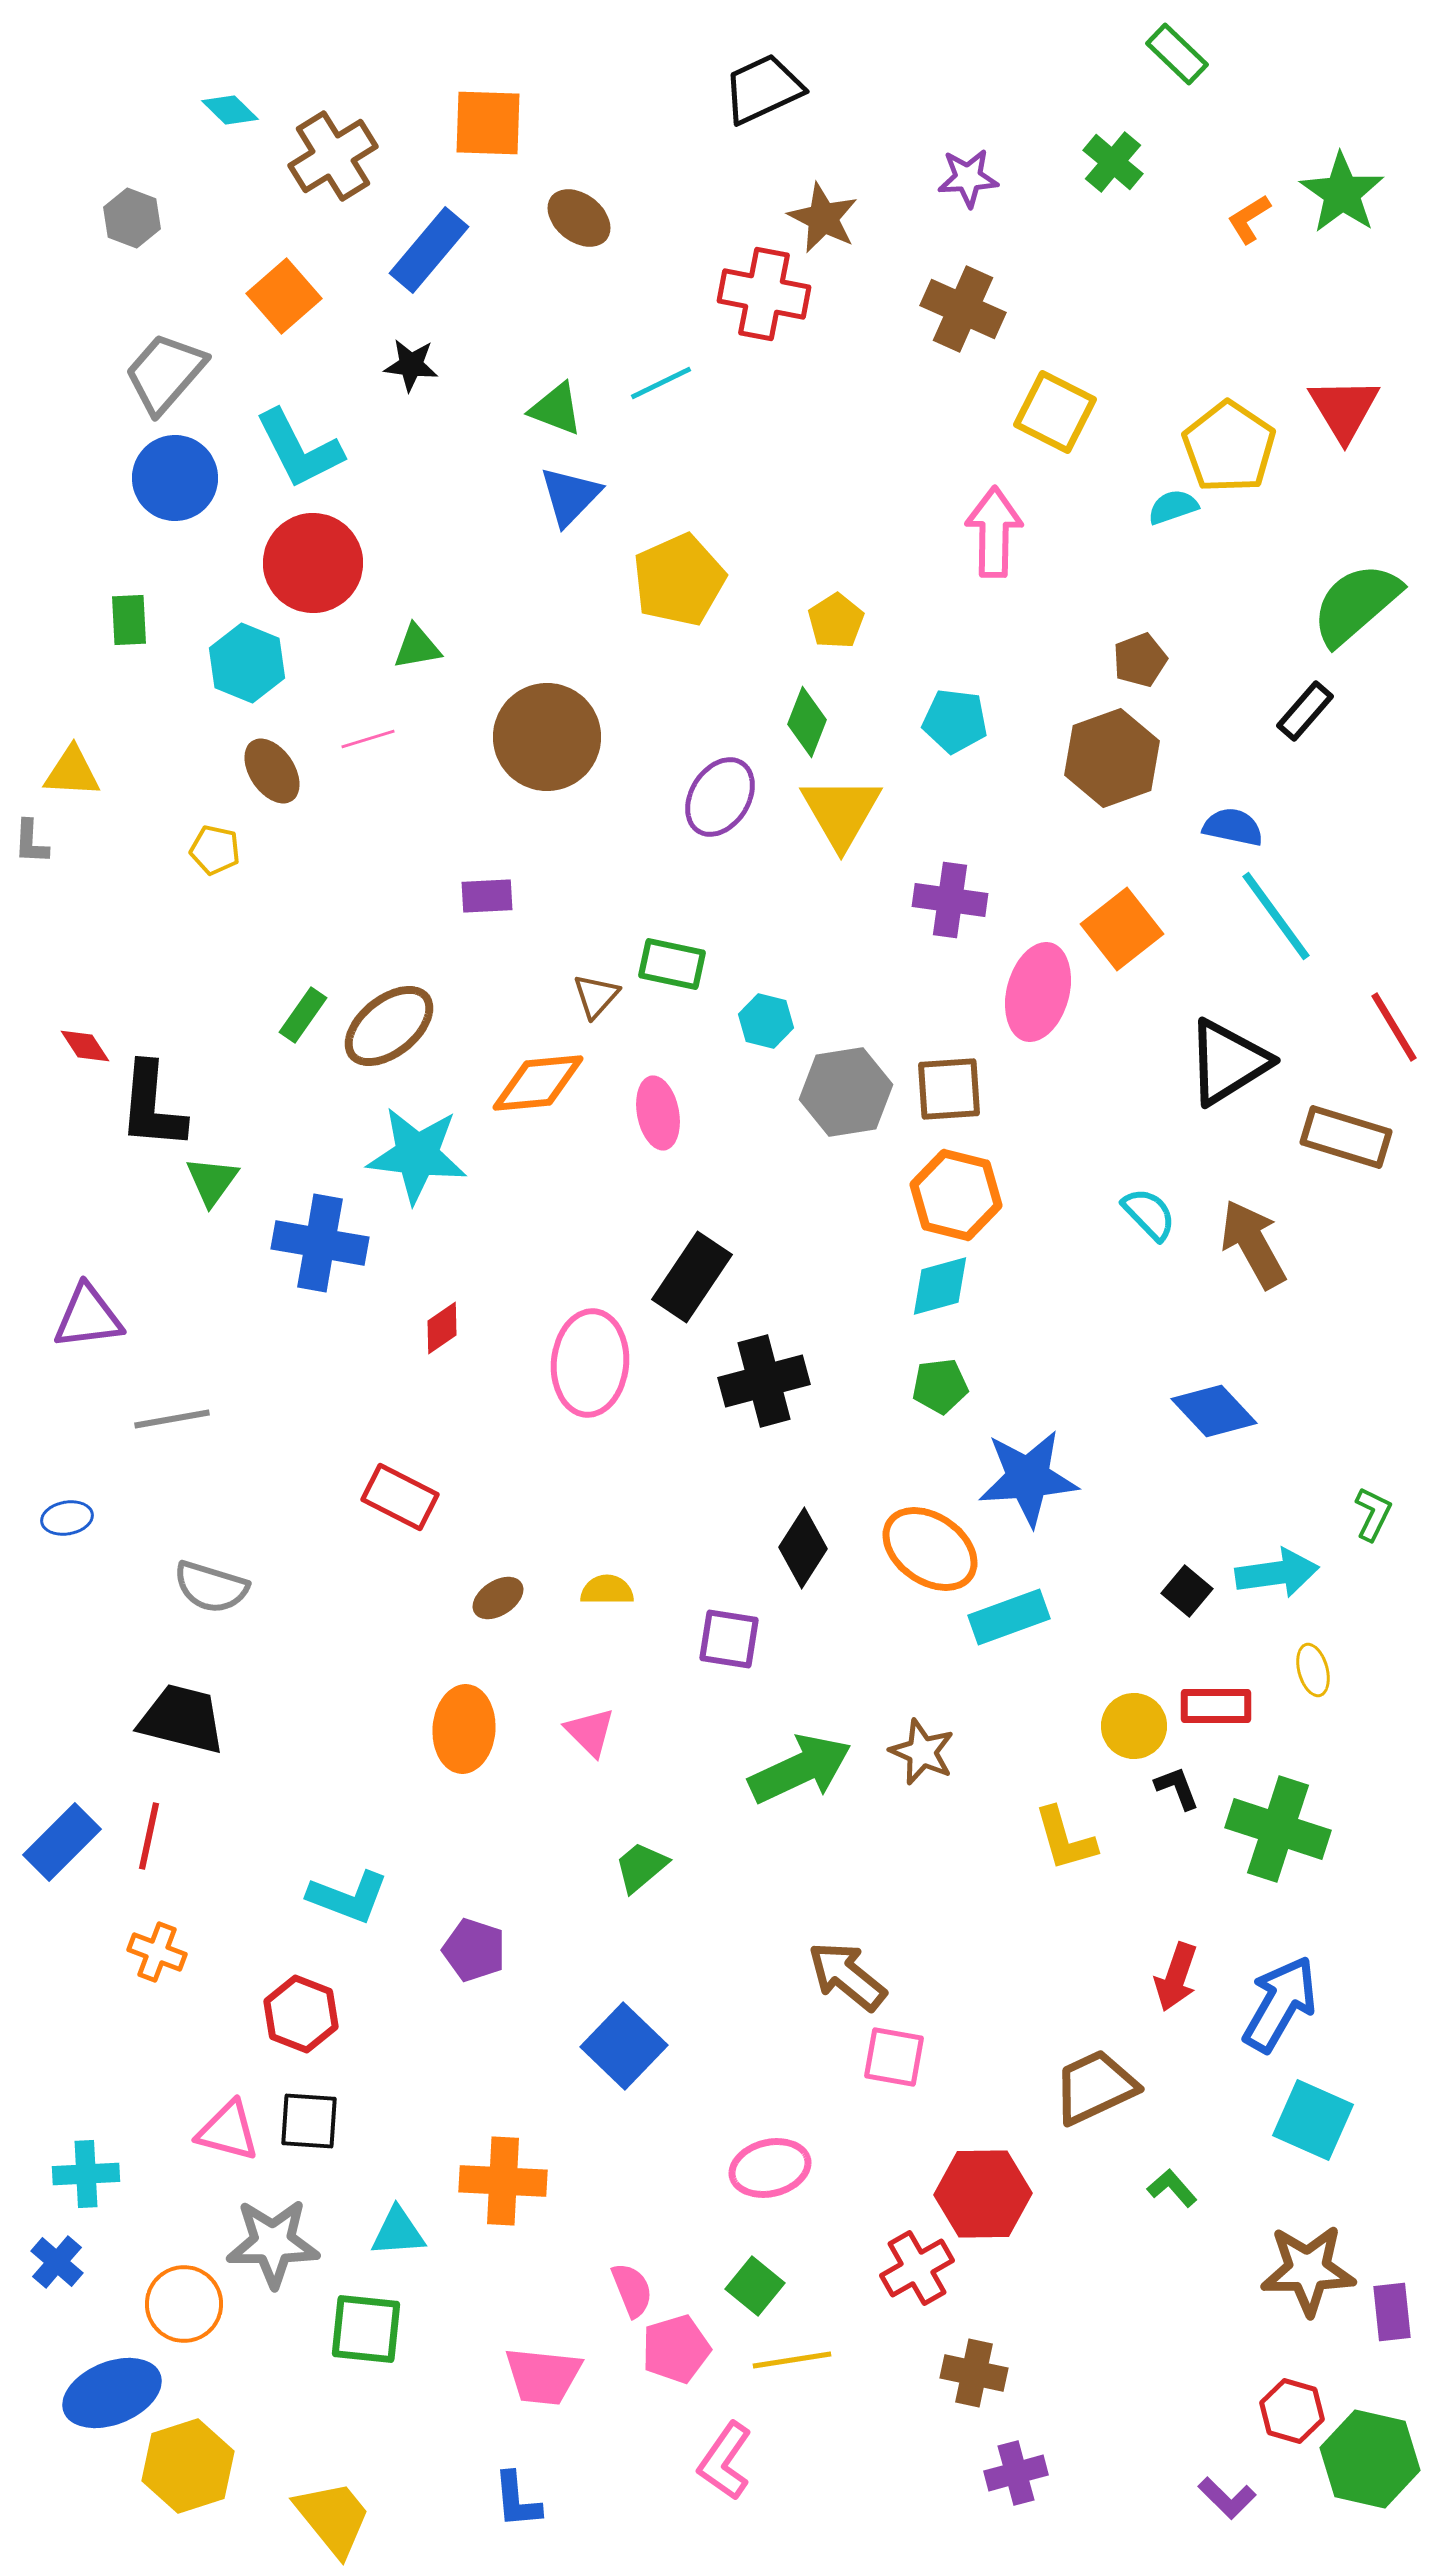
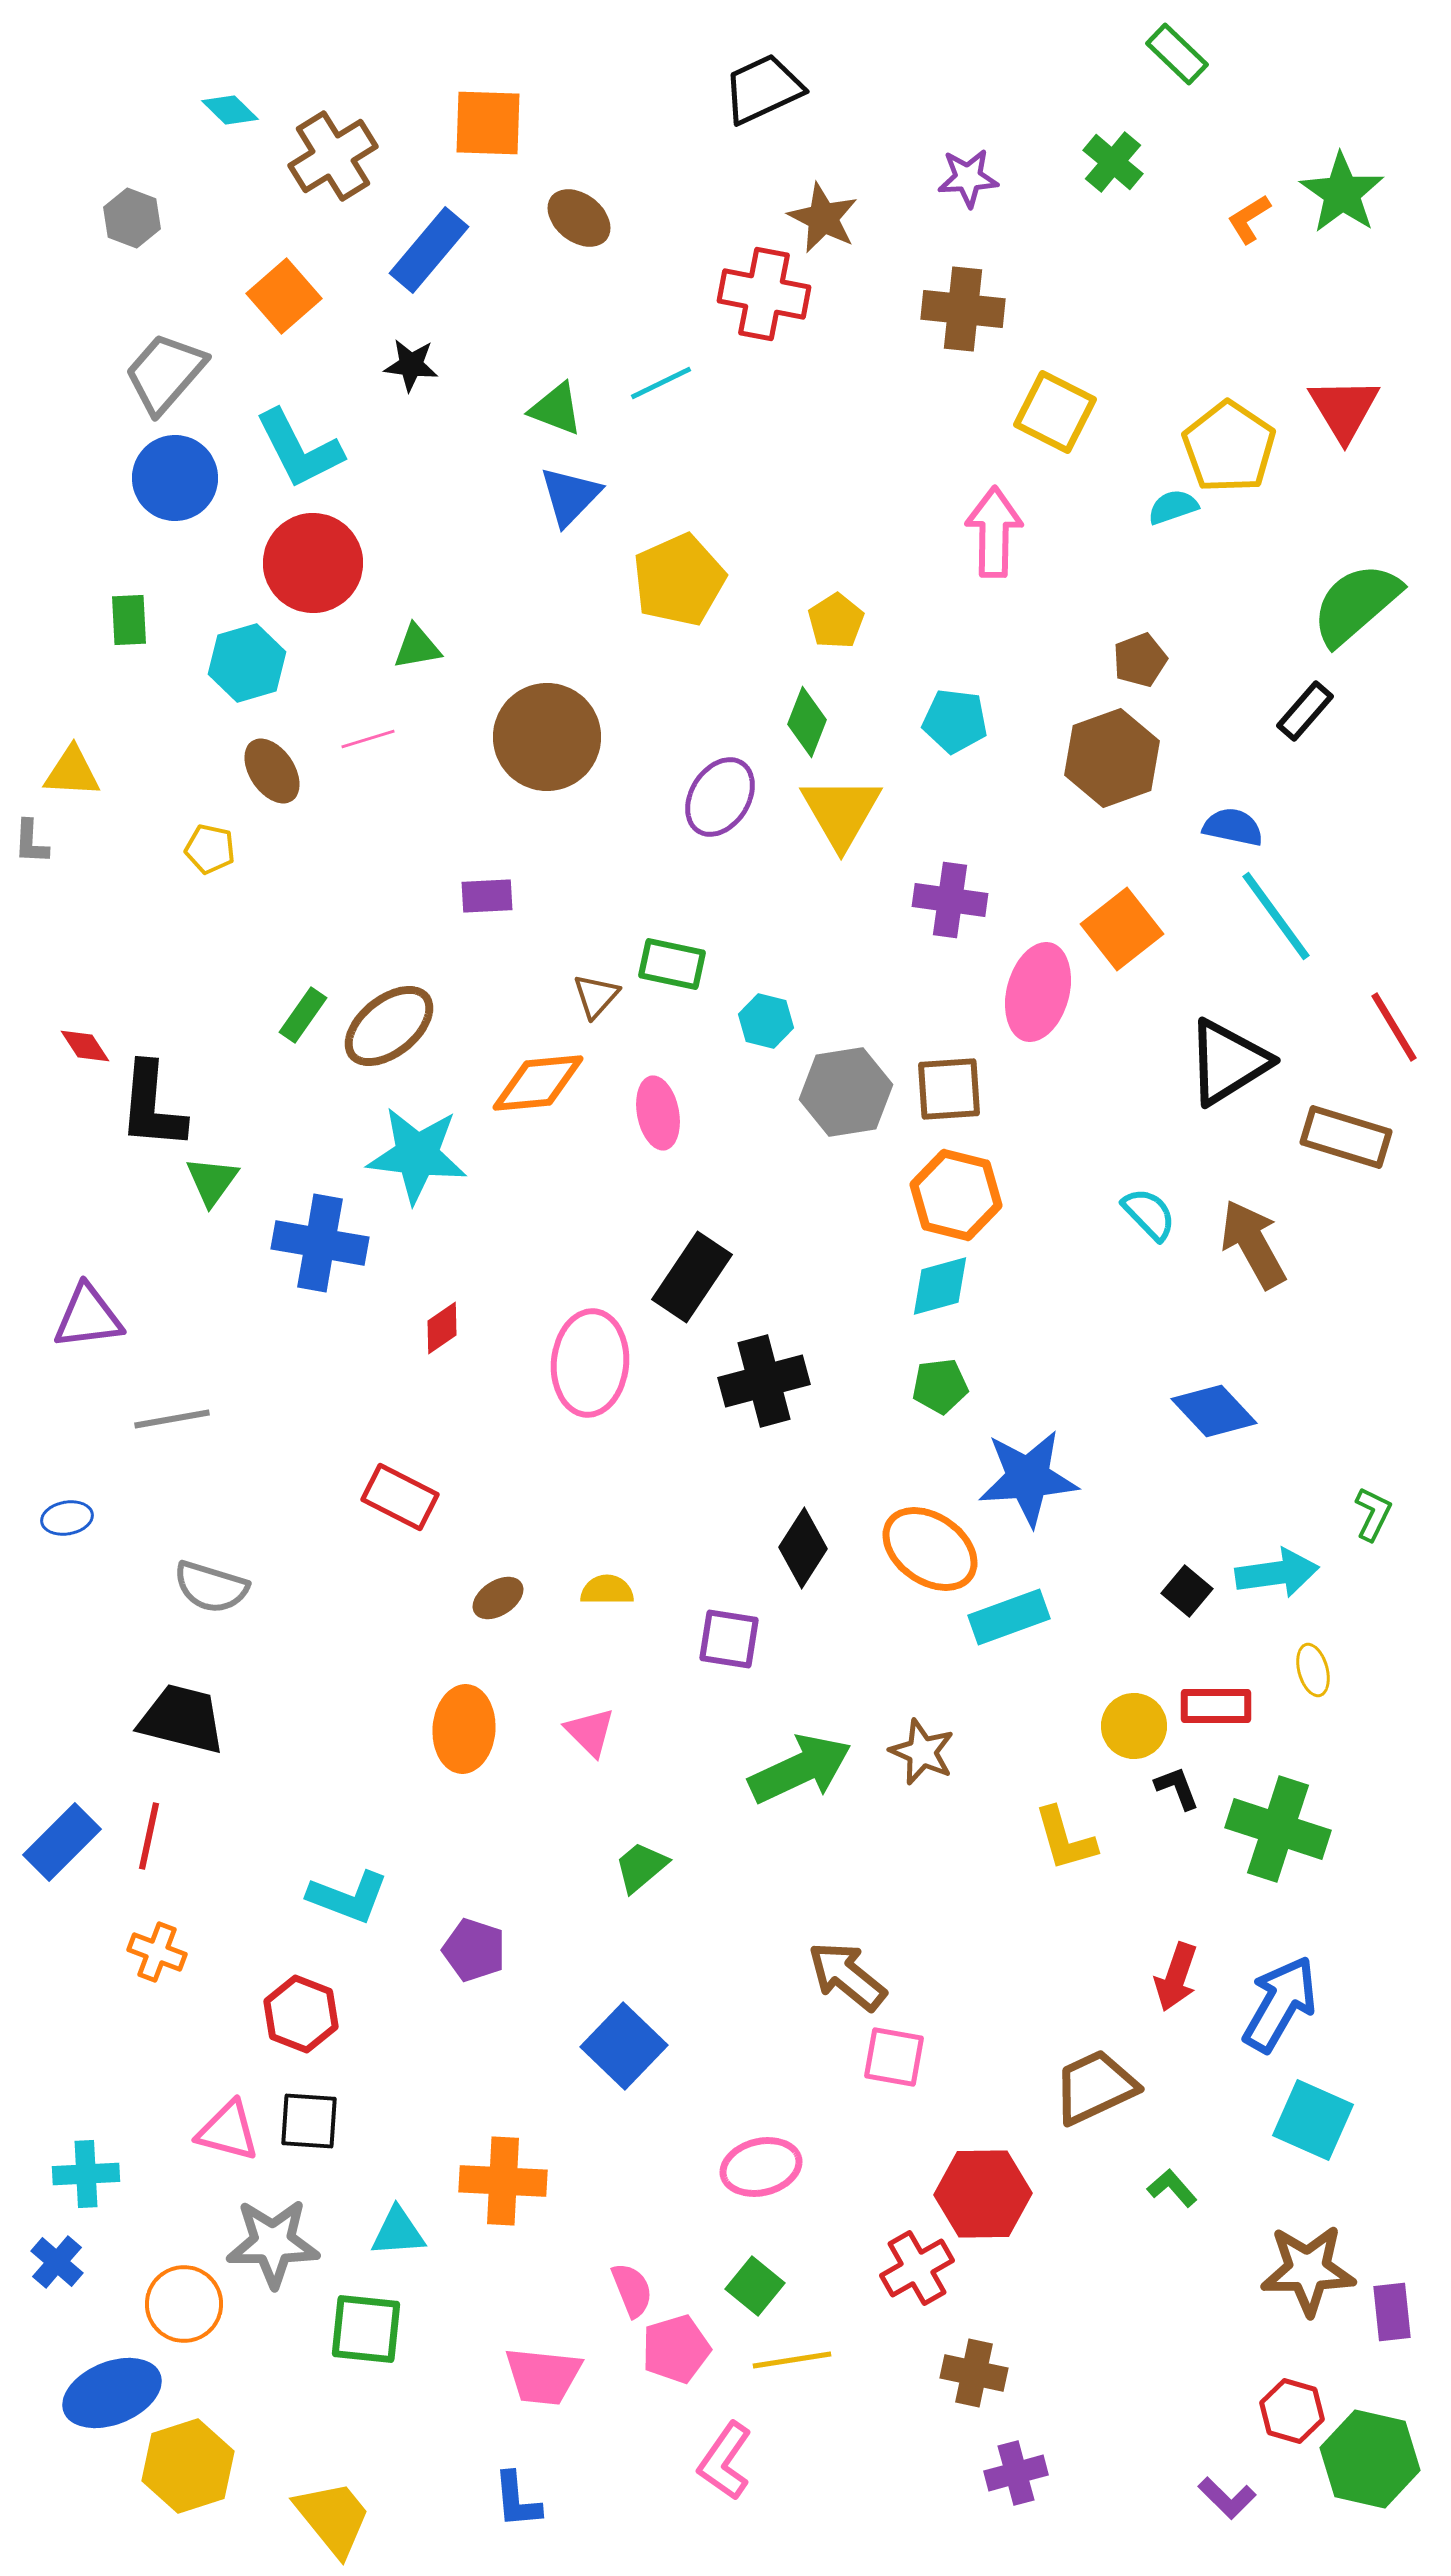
brown cross at (963, 309): rotated 18 degrees counterclockwise
cyan hexagon at (247, 663): rotated 22 degrees clockwise
yellow pentagon at (215, 850): moved 5 px left, 1 px up
pink ellipse at (770, 2168): moved 9 px left, 1 px up
